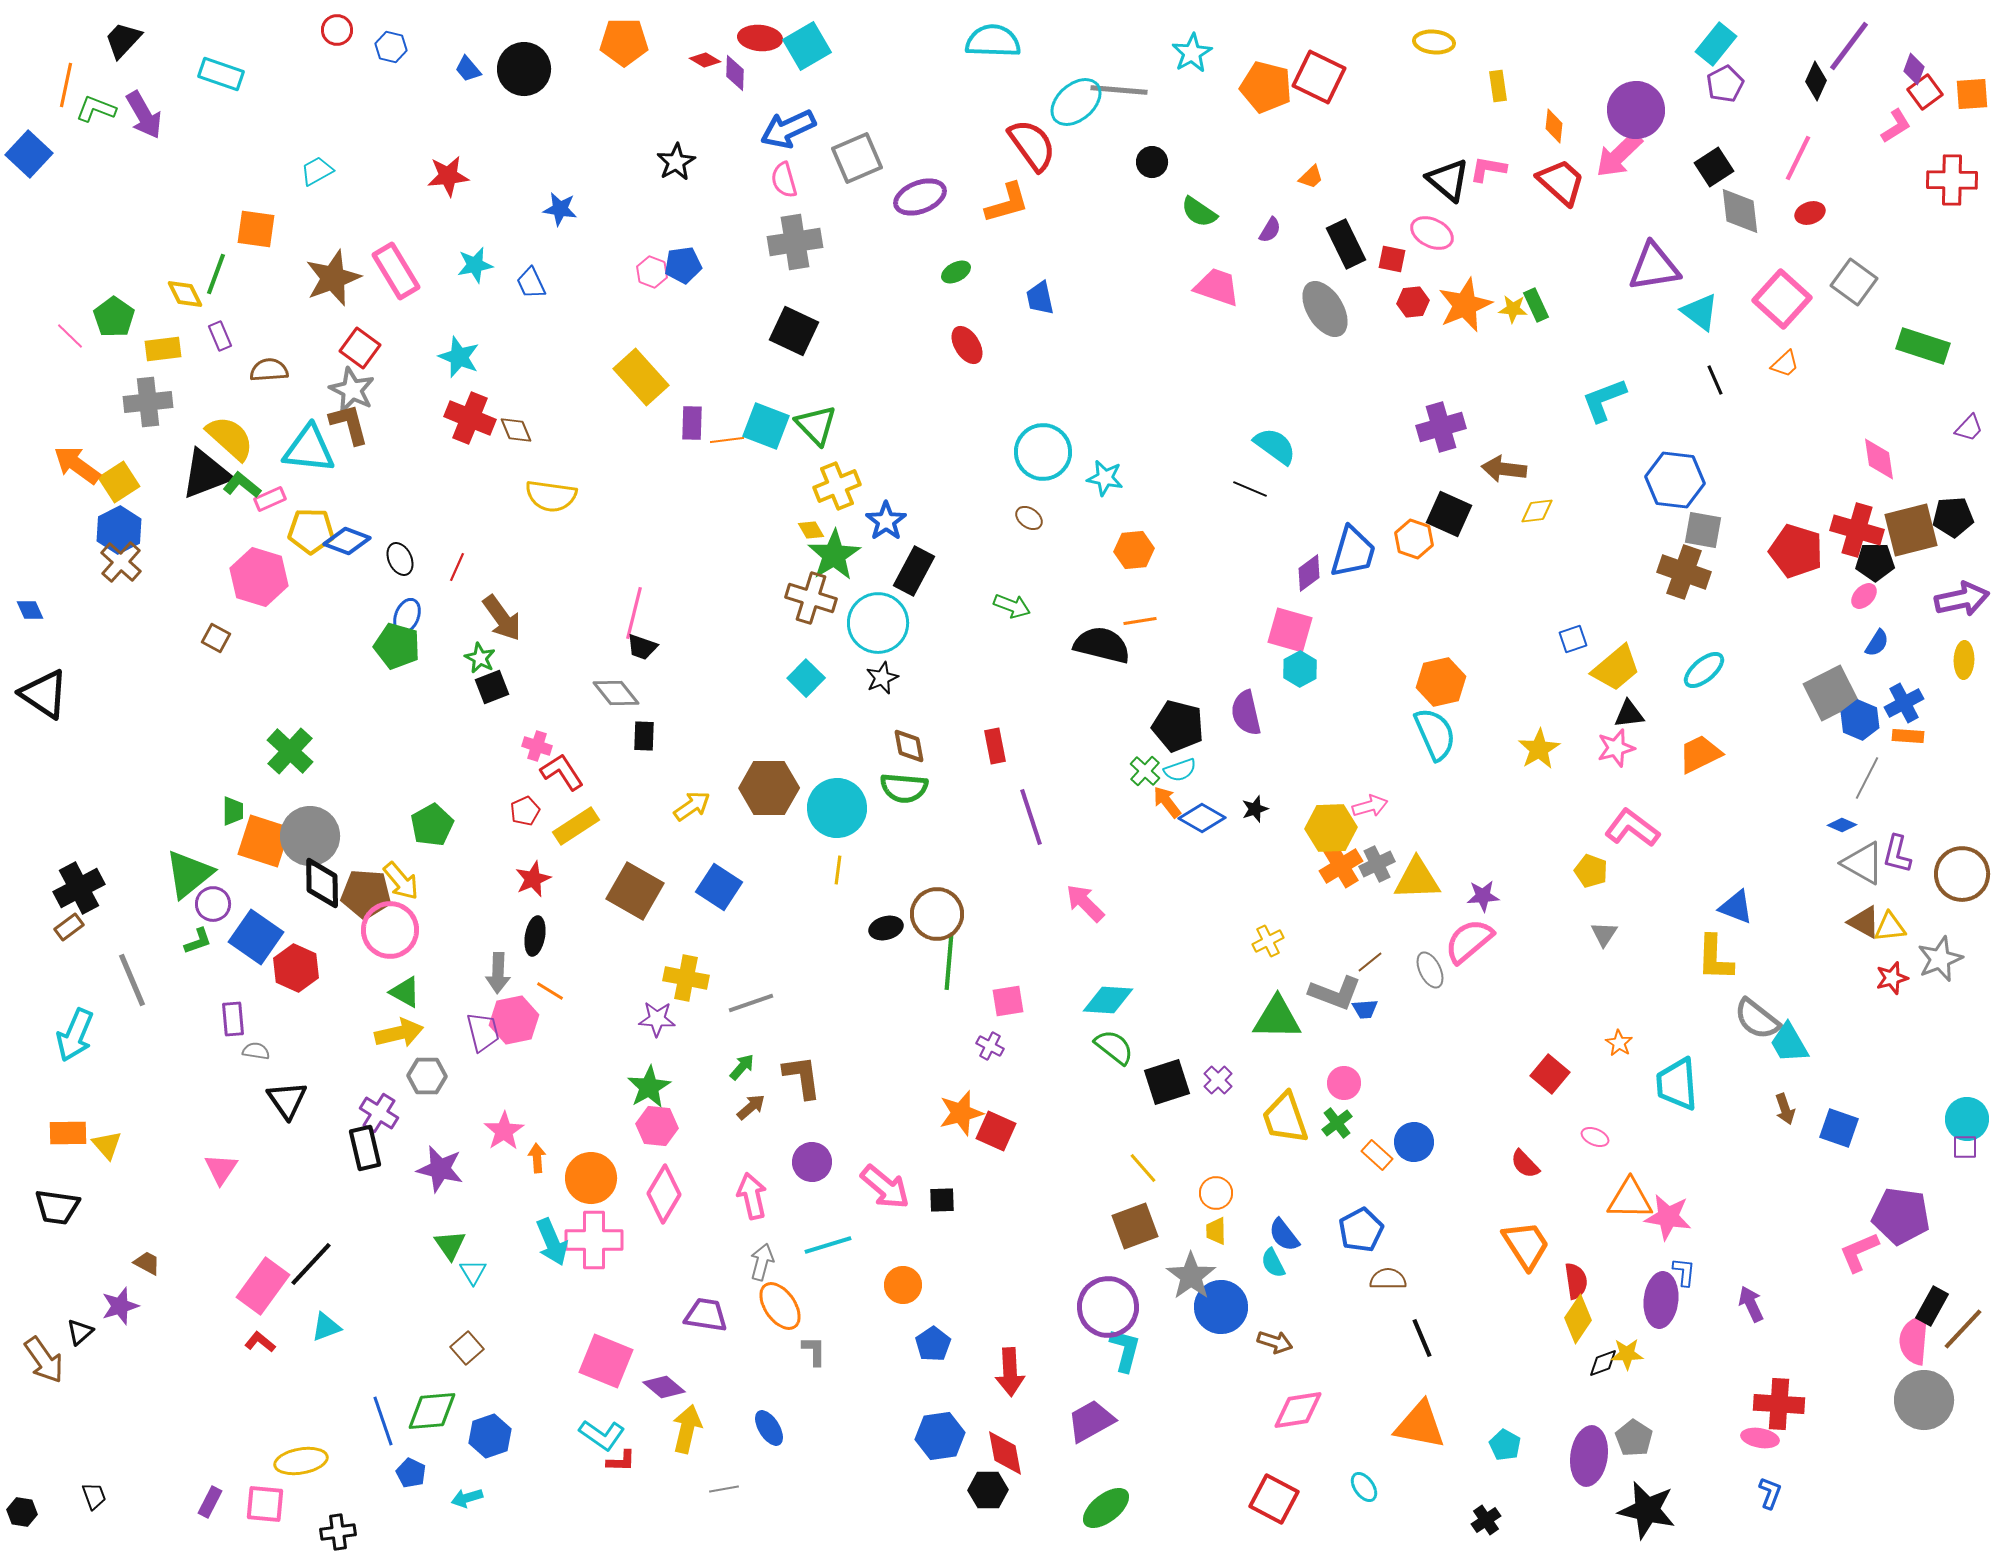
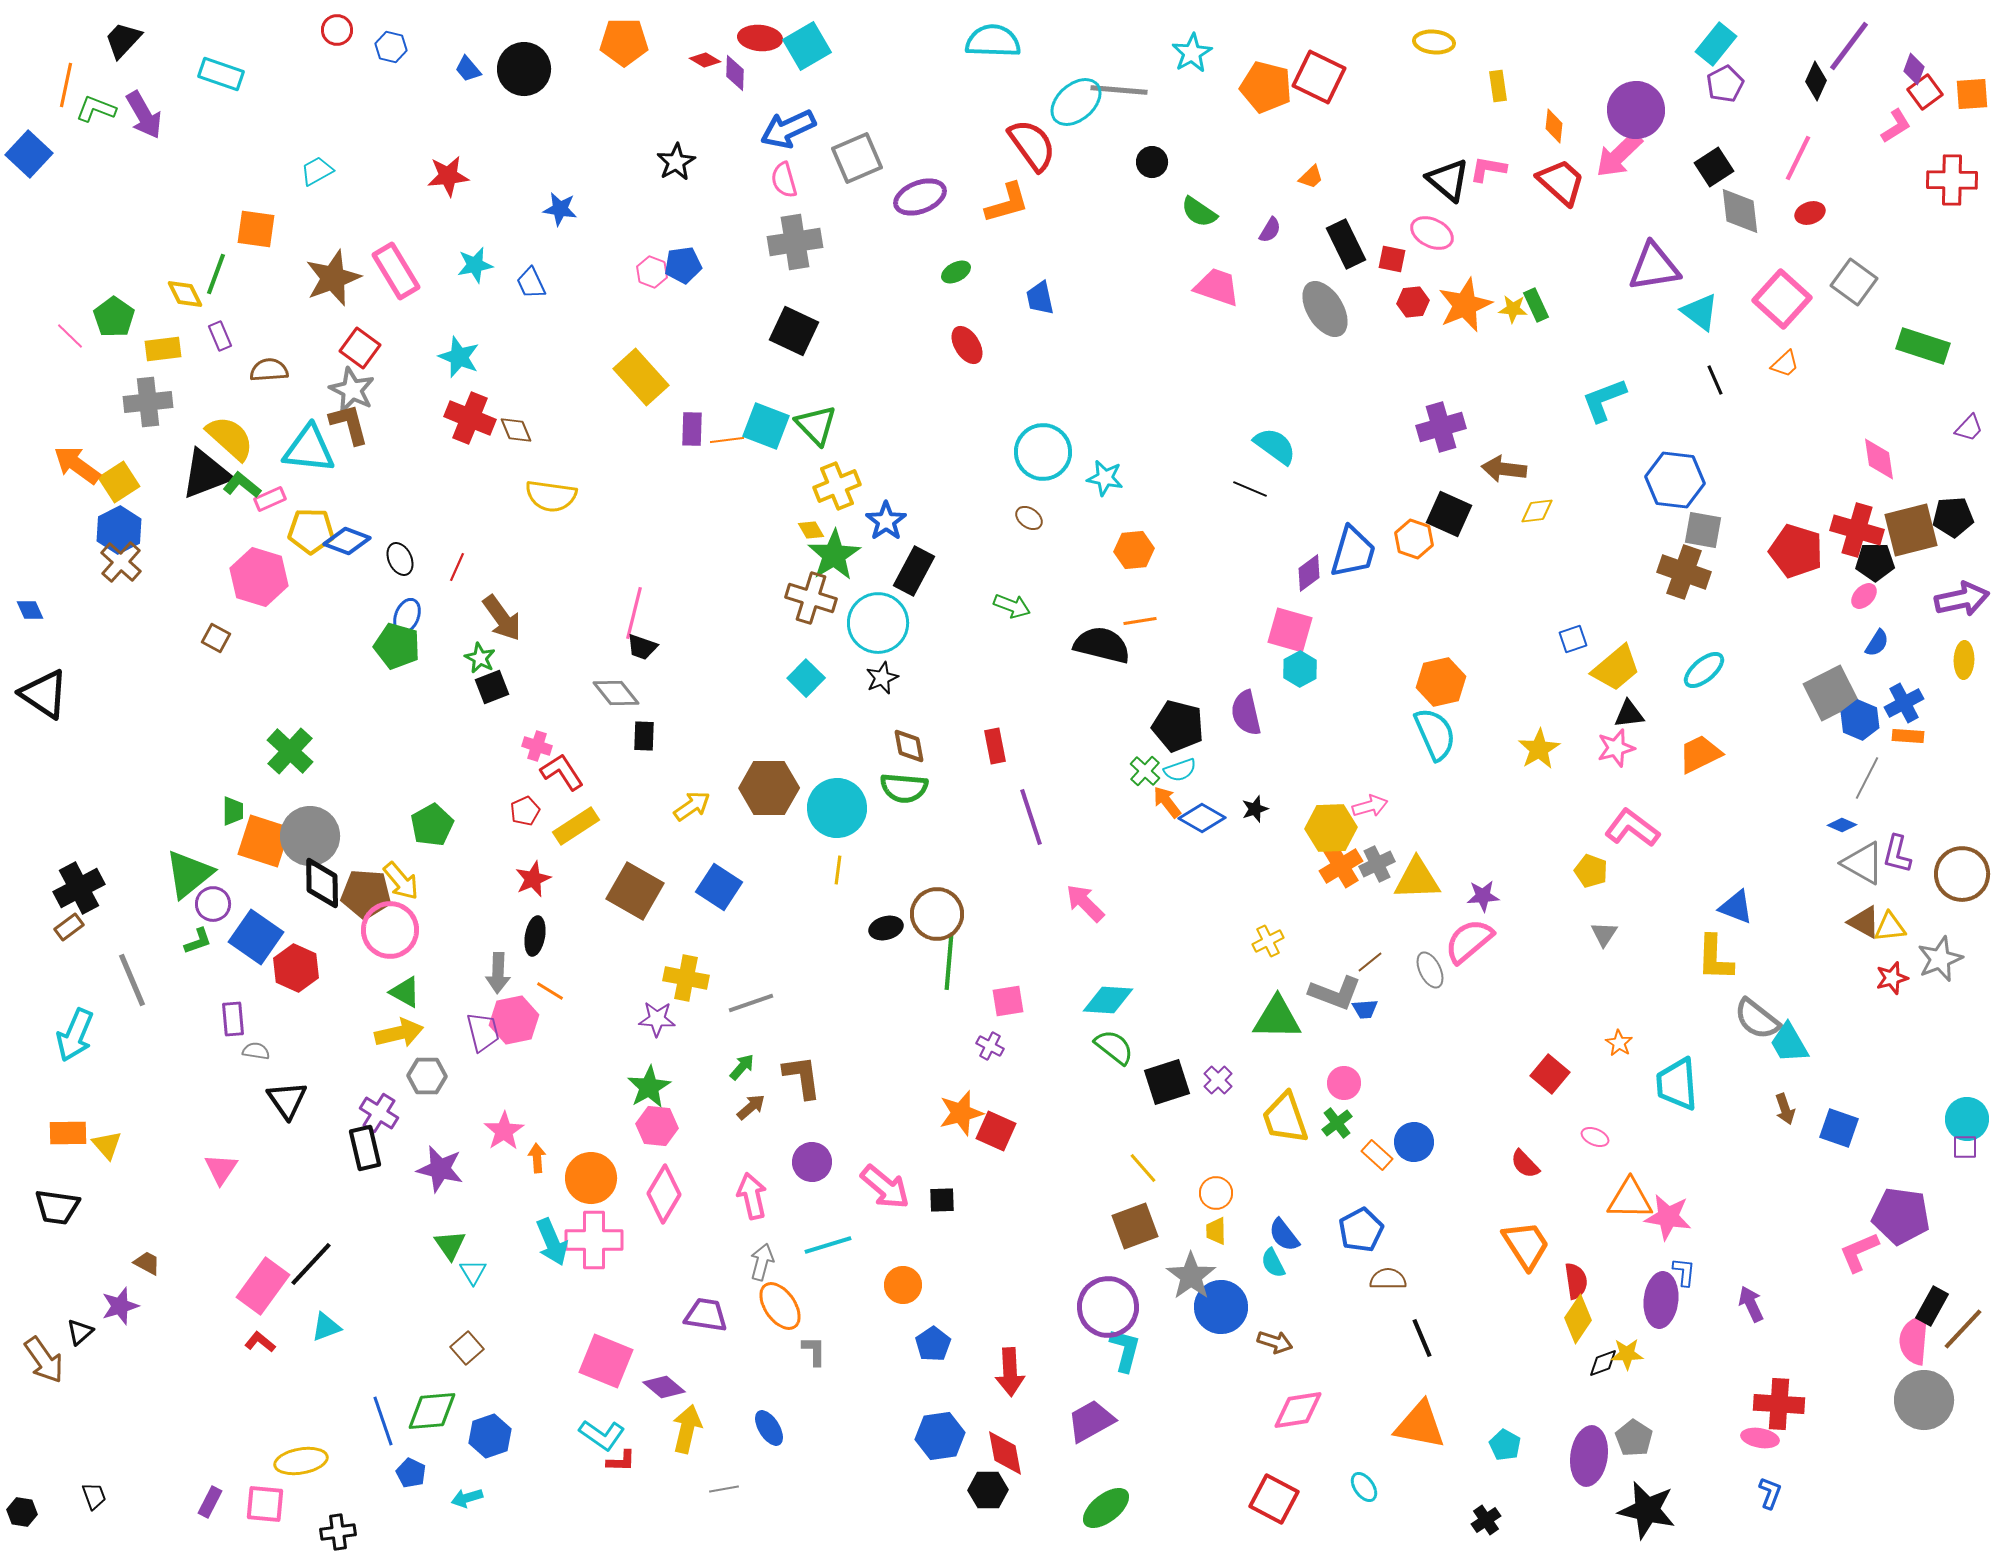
purple rectangle at (692, 423): moved 6 px down
